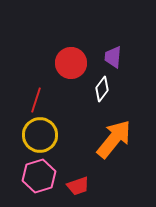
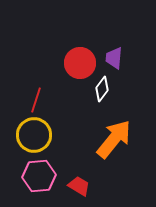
purple trapezoid: moved 1 px right, 1 px down
red circle: moved 9 px right
yellow circle: moved 6 px left
pink hexagon: rotated 12 degrees clockwise
red trapezoid: moved 1 px right; rotated 130 degrees counterclockwise
